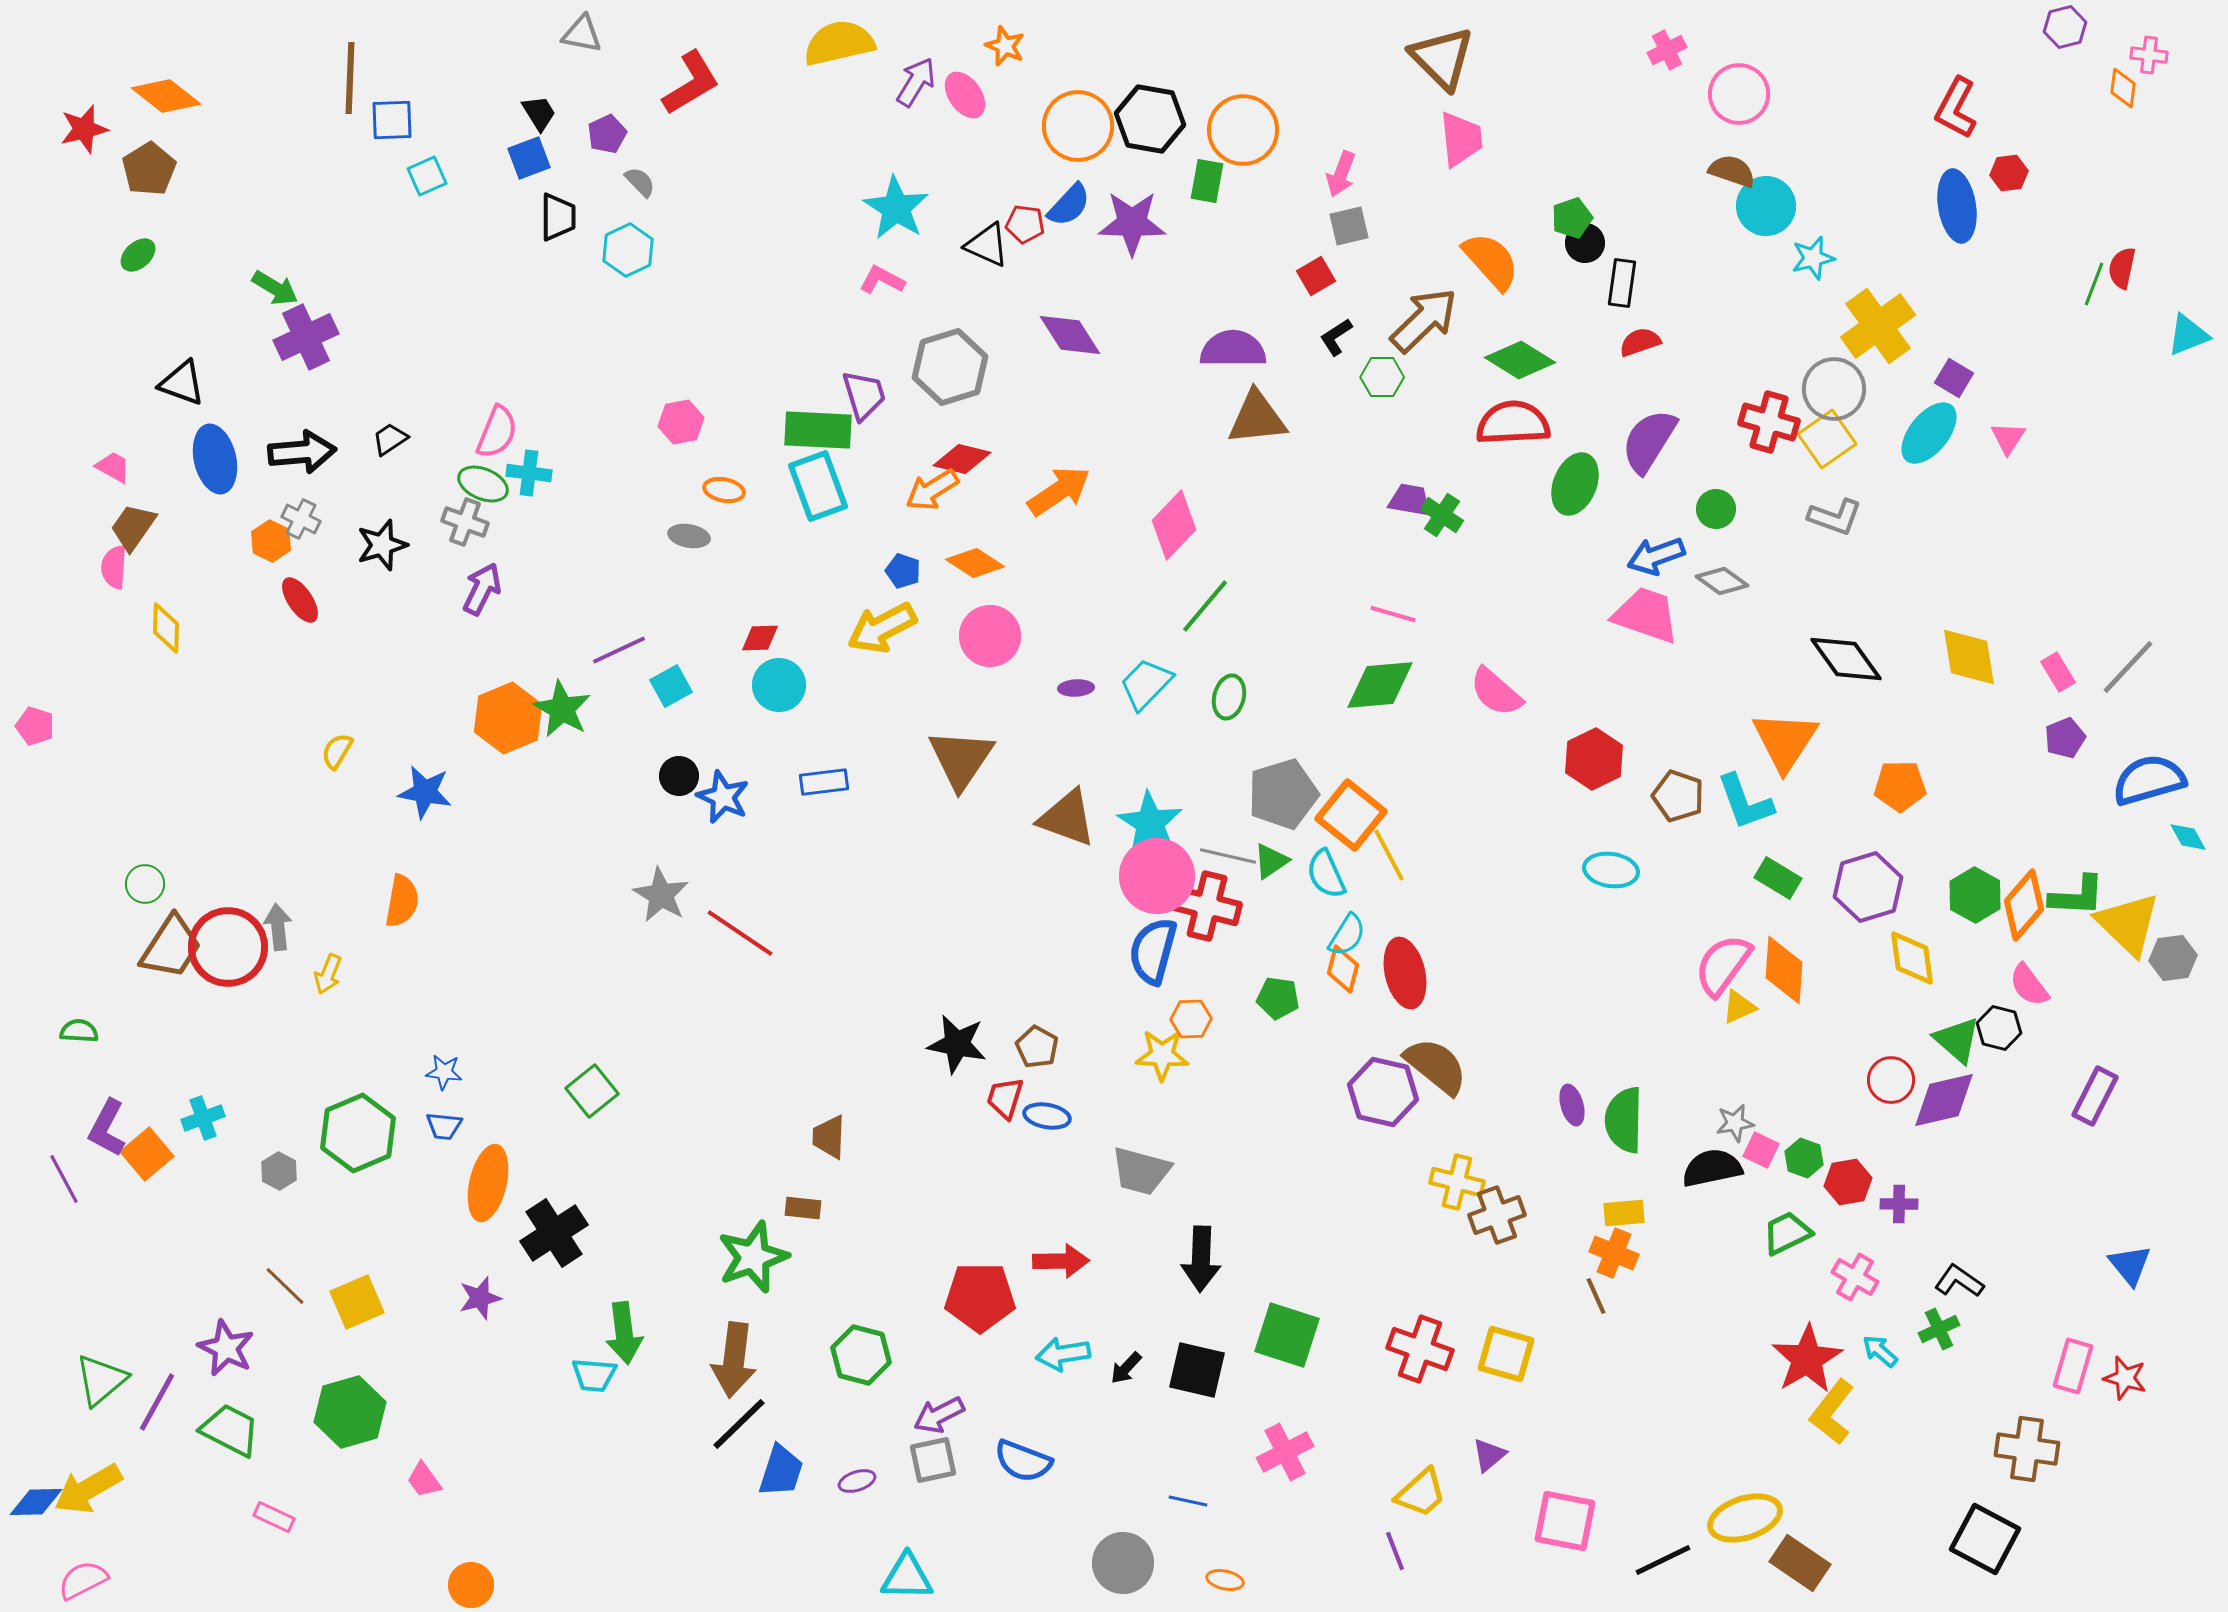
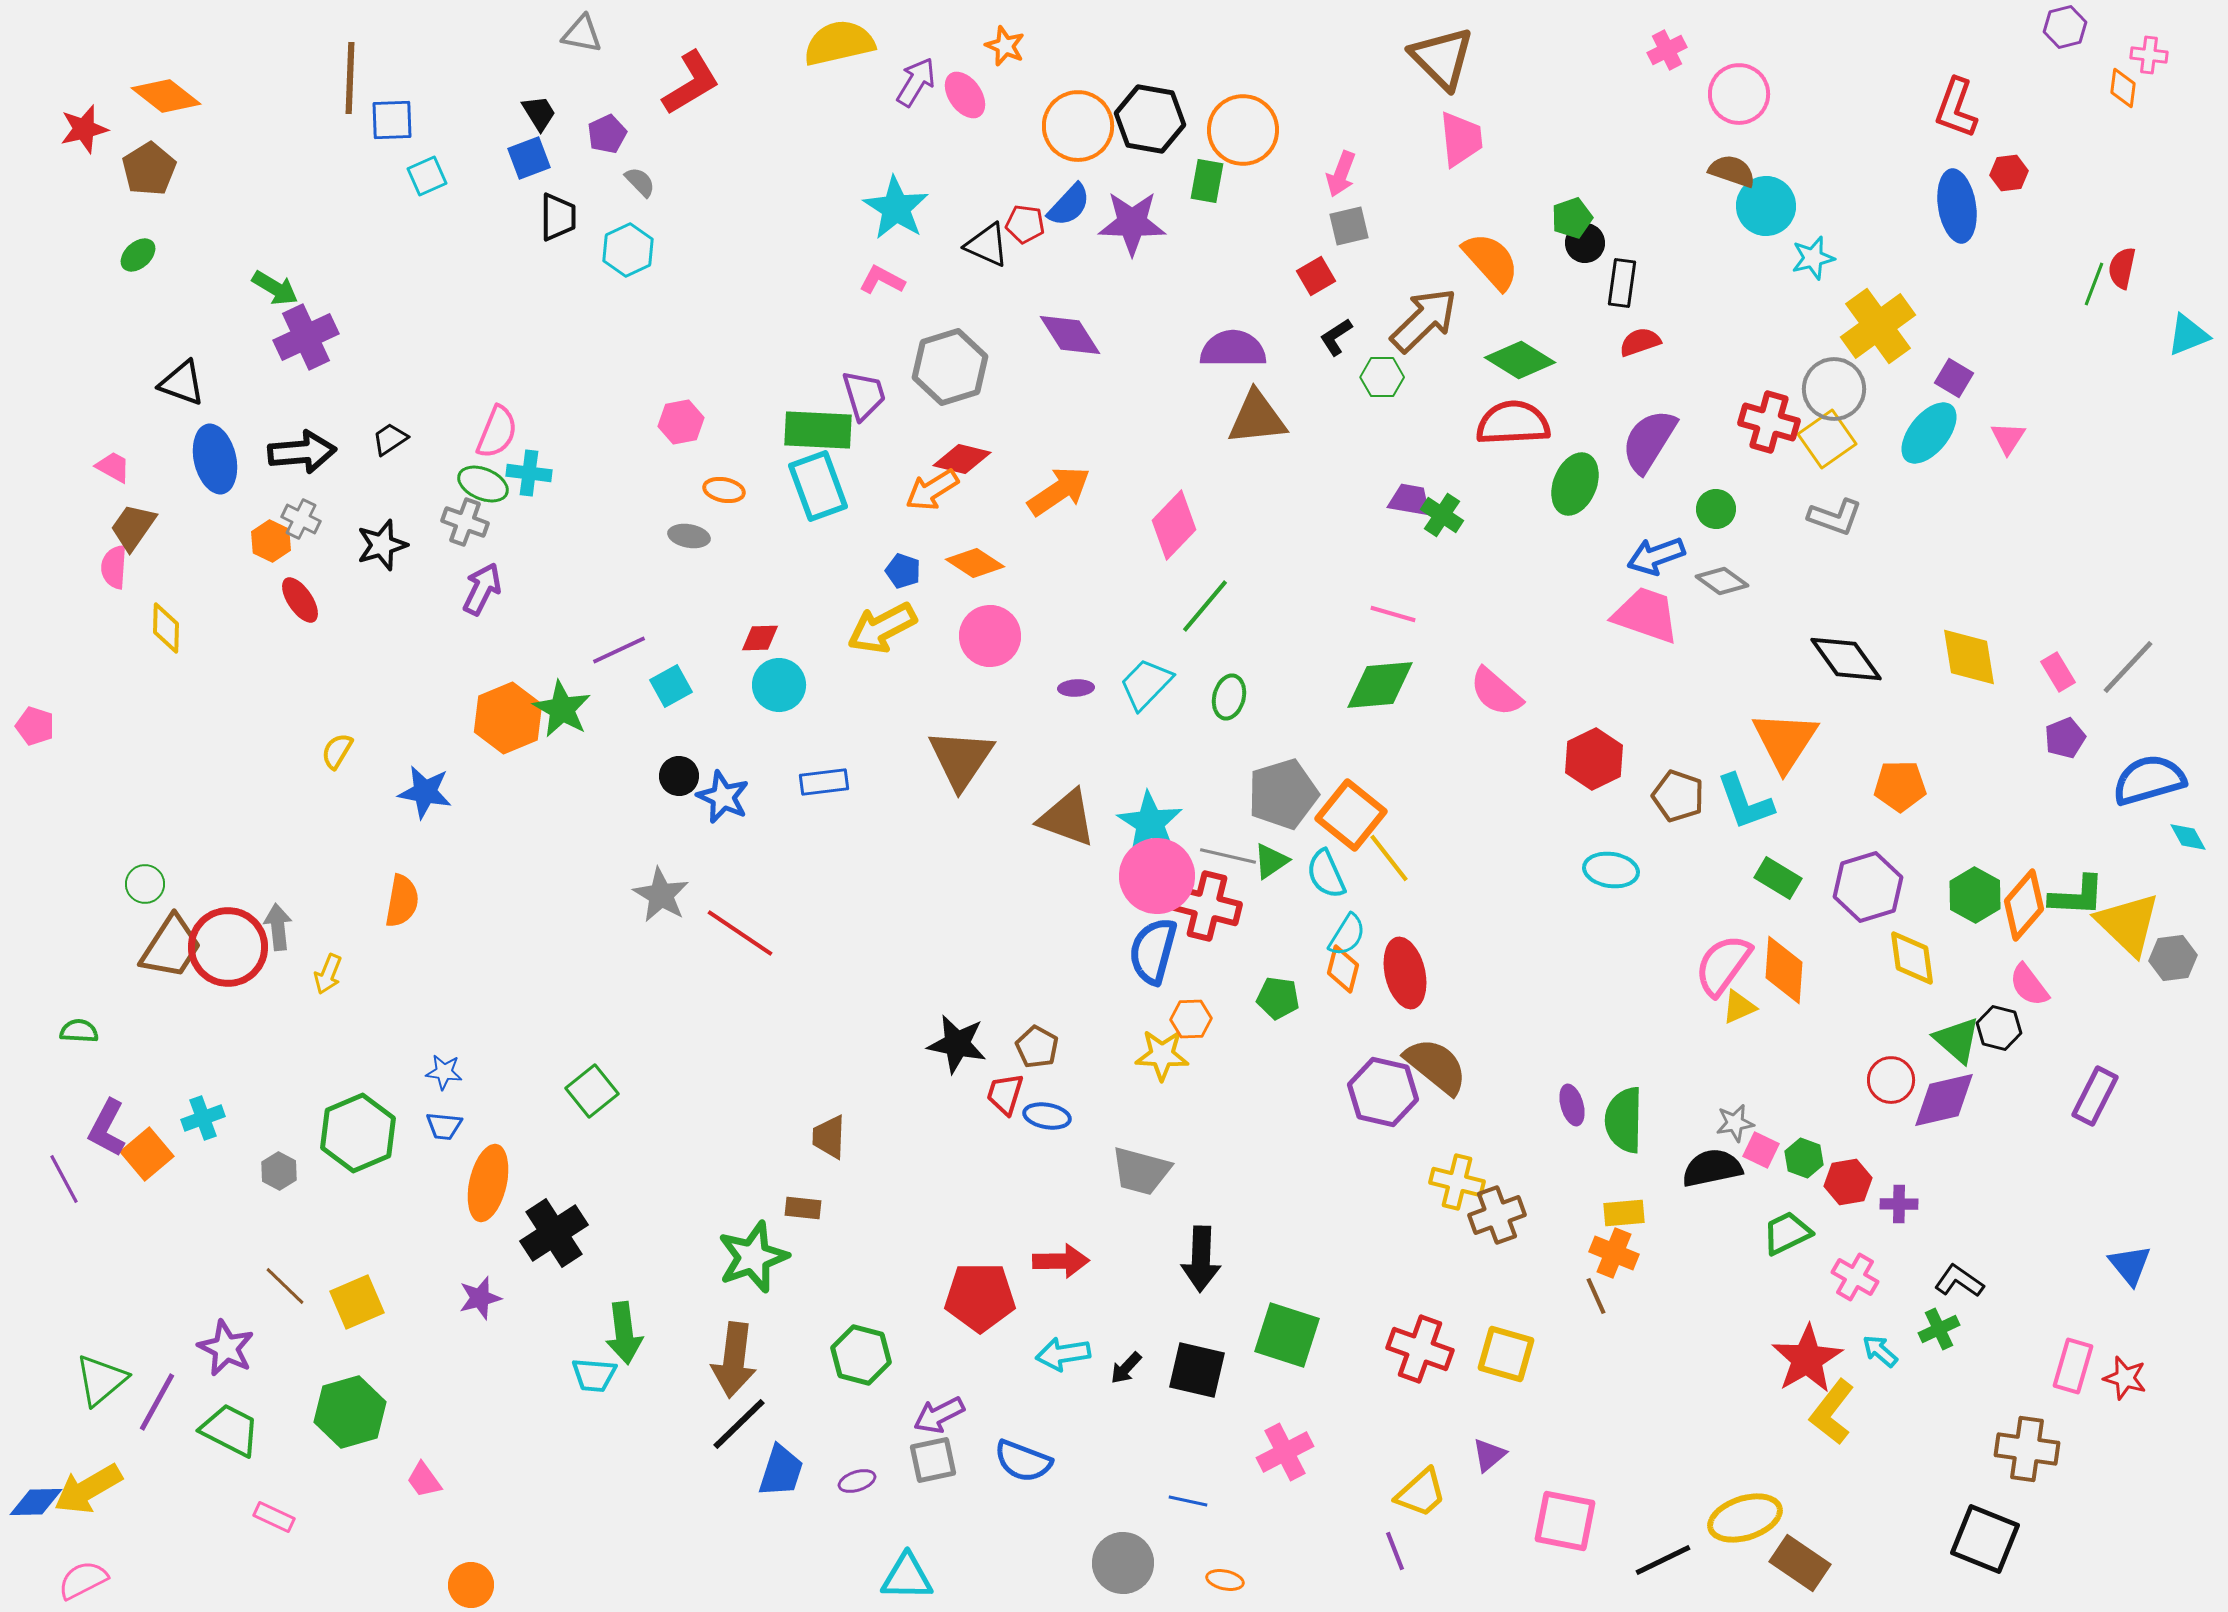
red L-shape at (1956, 108): rotated 8 degrees counterclockwise
yellow line at (1389, 855): moved 3 px down; rotated 10 degrees counterclockwise
red trapezoid at (1005, 1098): moved 4 px up
black square at (1985, 1539): rotated 6 degrees counterclockwise
